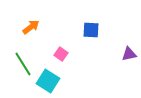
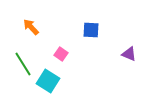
orange arrow: rotated 96 degrees counterclockwise
purple triangle: rotated 35 degrees clockwise
